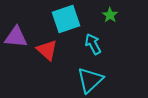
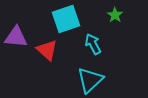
green star: moved 5 px right
